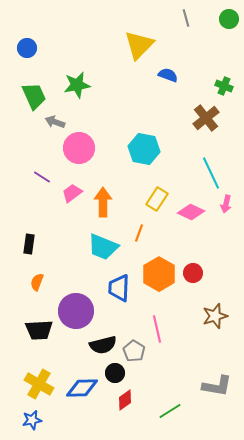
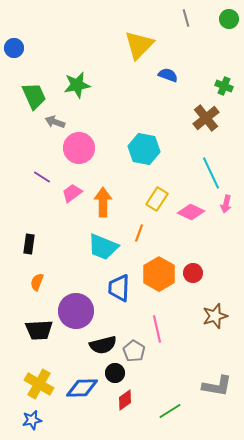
blue circle: moved 13 px left
